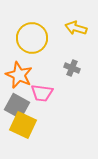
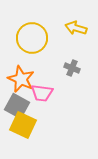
orange star: moved 2 px right, 4 px down
